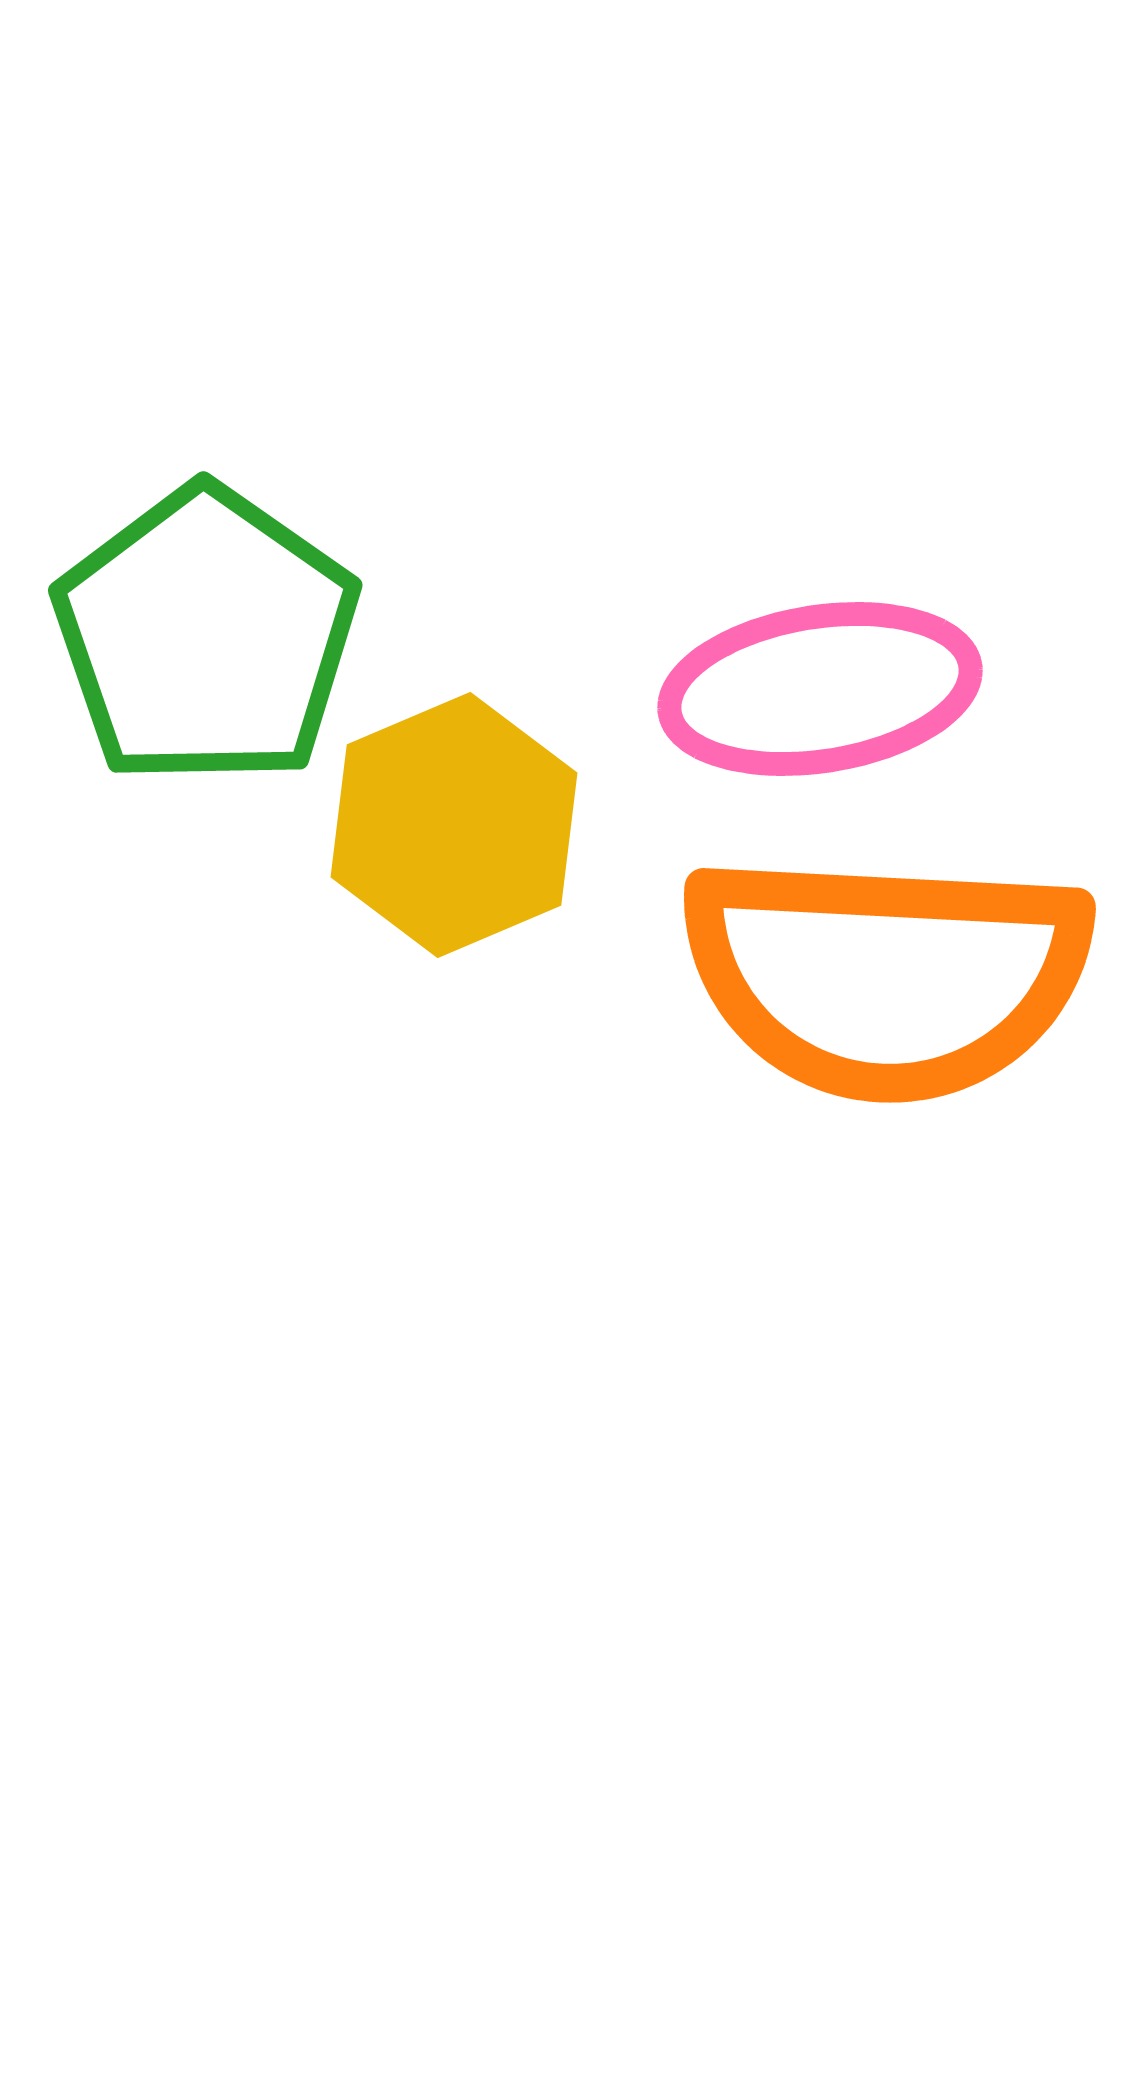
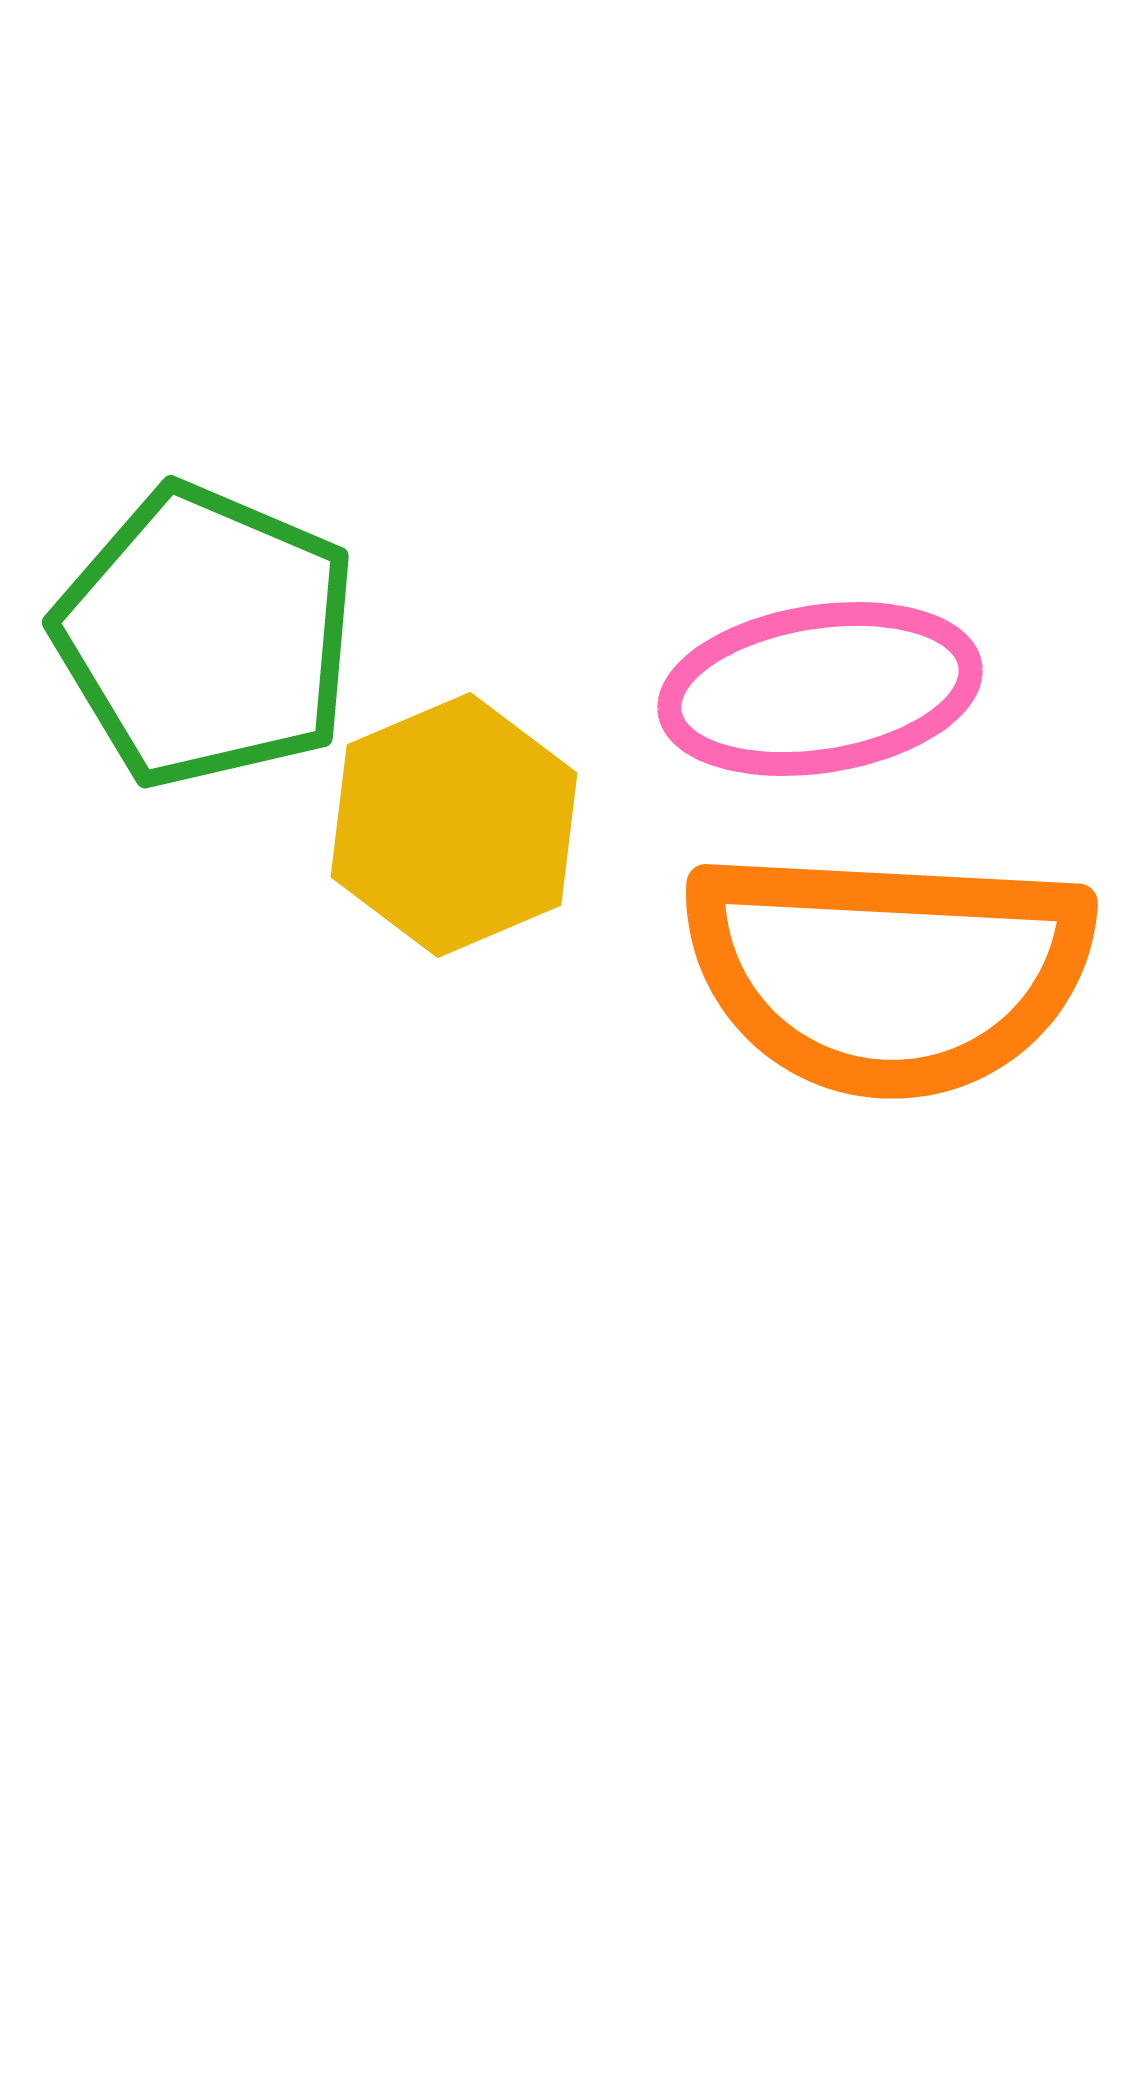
green pentagon: rotated 12 degrees counterclockwise
orange semicircle: moved 2 px right, 4 px up
